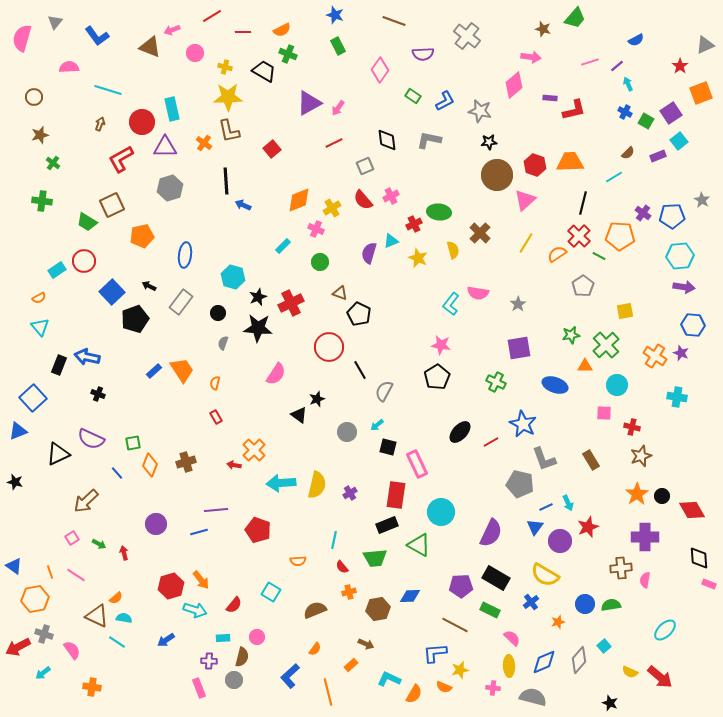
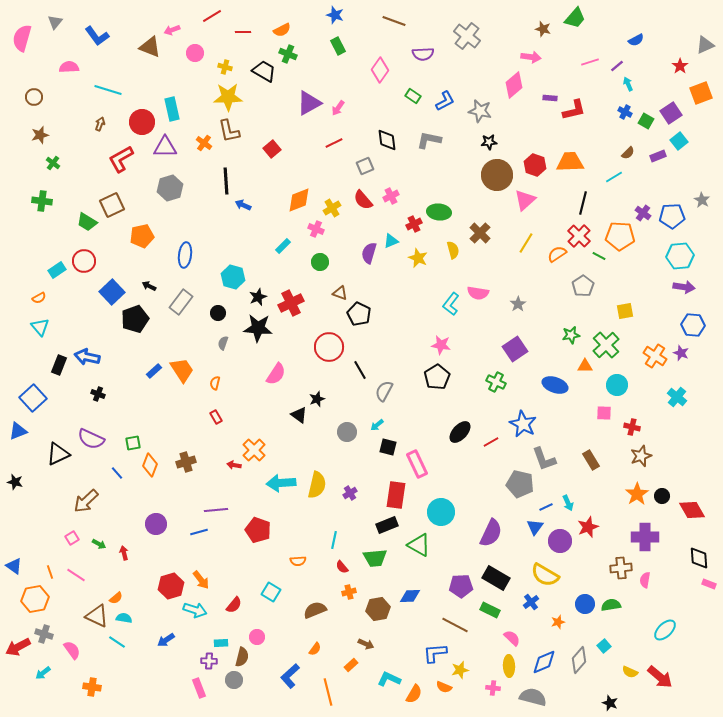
purple square at (519, 348): moved 4 px left, 1 px down; rotated 25 degrees counterclockwise
cyan cross at (677, 397): rotated 30 degrees clockwise
cyan rectangle at (223, 638): moved 2 px left, 5 px down
